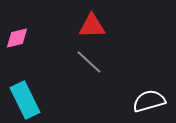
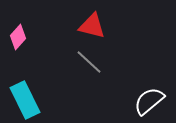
red triangle: rotated 16 degrees clockwise
pink diamond: moved 1 px right, 1 px up; rotated 35 degrees counterclockwise
white semicircle: rotated 24 degrees counterclockwise
